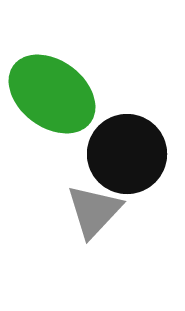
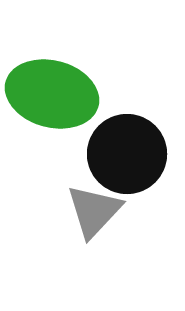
green ellipse: rotated 22 degrees counterclockwise
